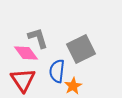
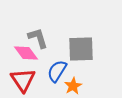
gray square: rotated 24 degrees clockwise
blue semicircle: rotated 25 degrees clockwise
